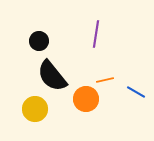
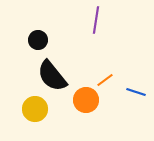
purple line: moved 14 px up
black circle: moved 1 px left, 1 px up
orange line: rotated 24 degrees counterclockwise
blue line: rotated 12 degrees counterclockwise
orange circle: moved 1 px down
